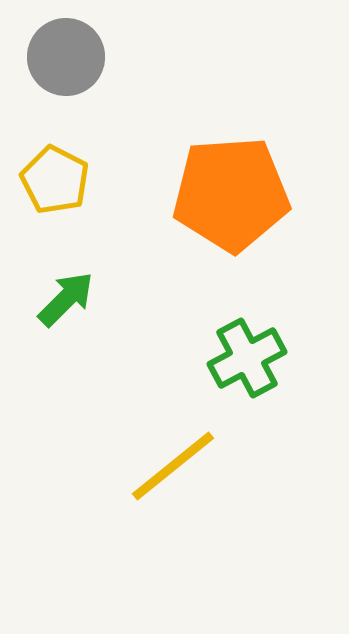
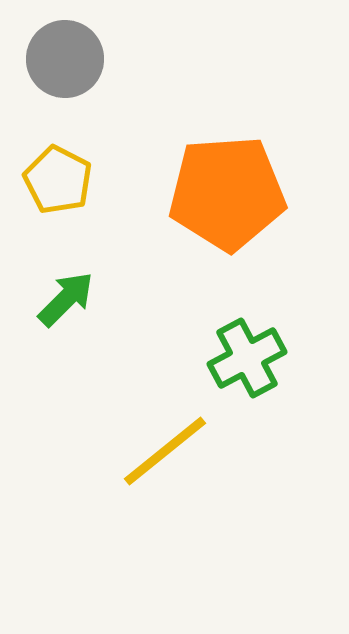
gray circle: moved 1 px left, 2 px down
yellow pentagon: moved 3 px right
orange pentagon: moved 4 px left, 1 px up
yellow line: moved 8 px left, 15 px up
